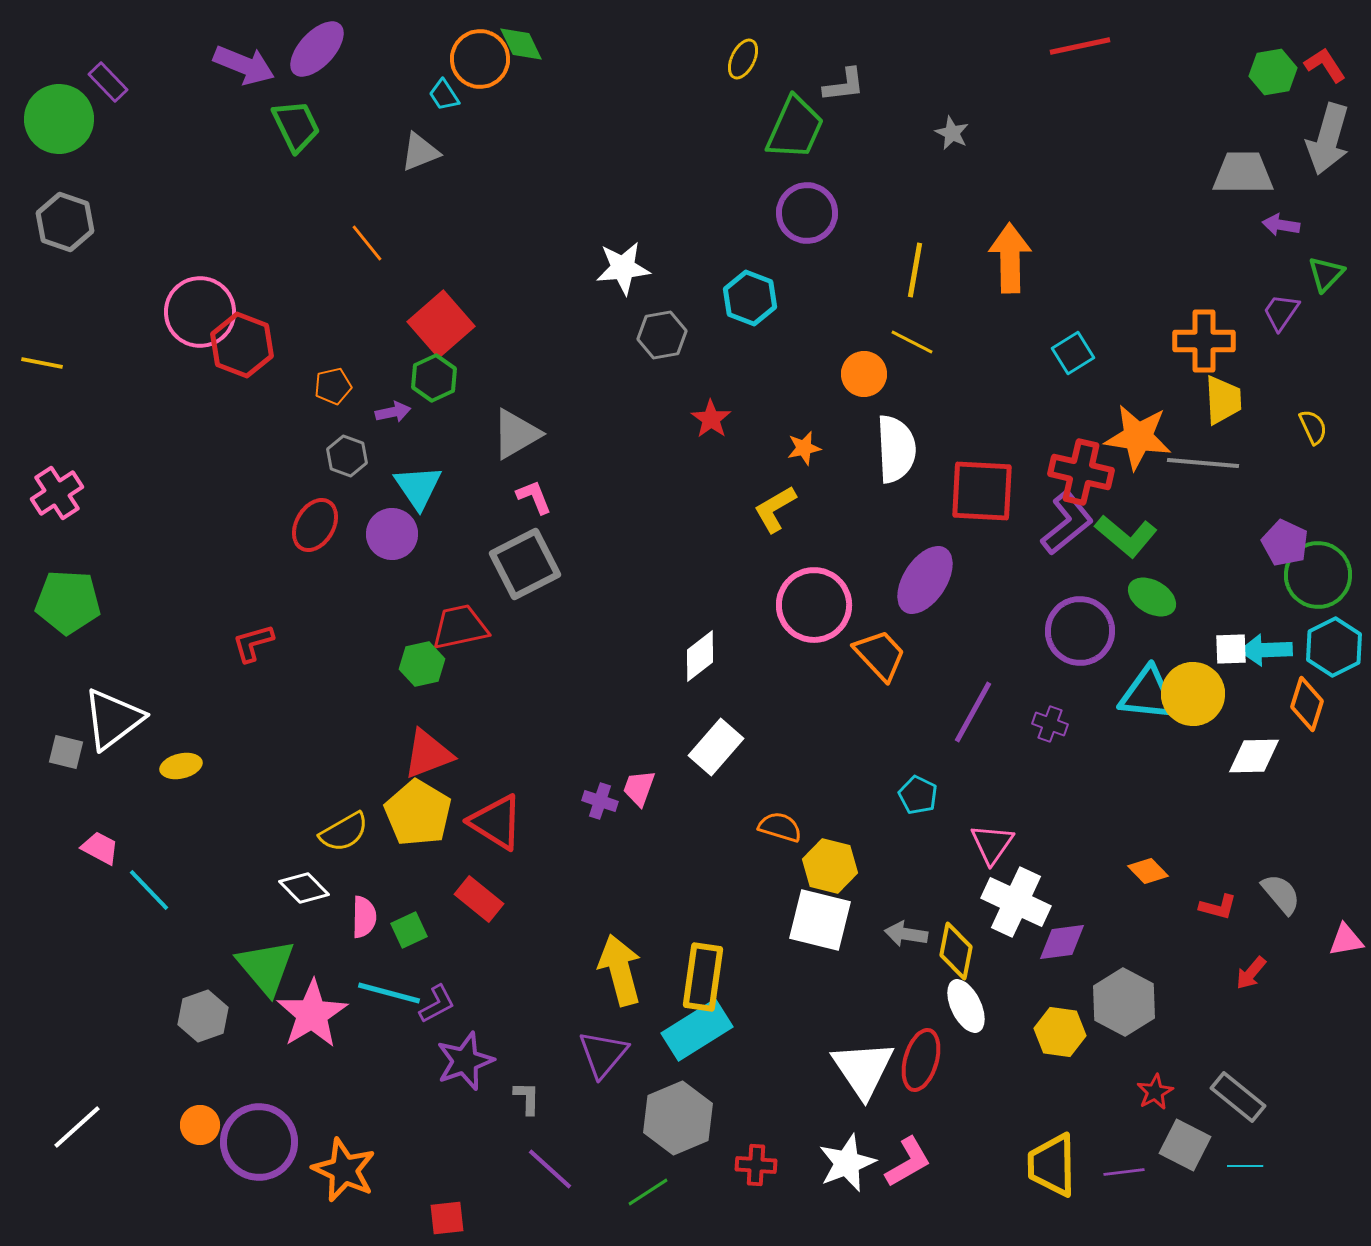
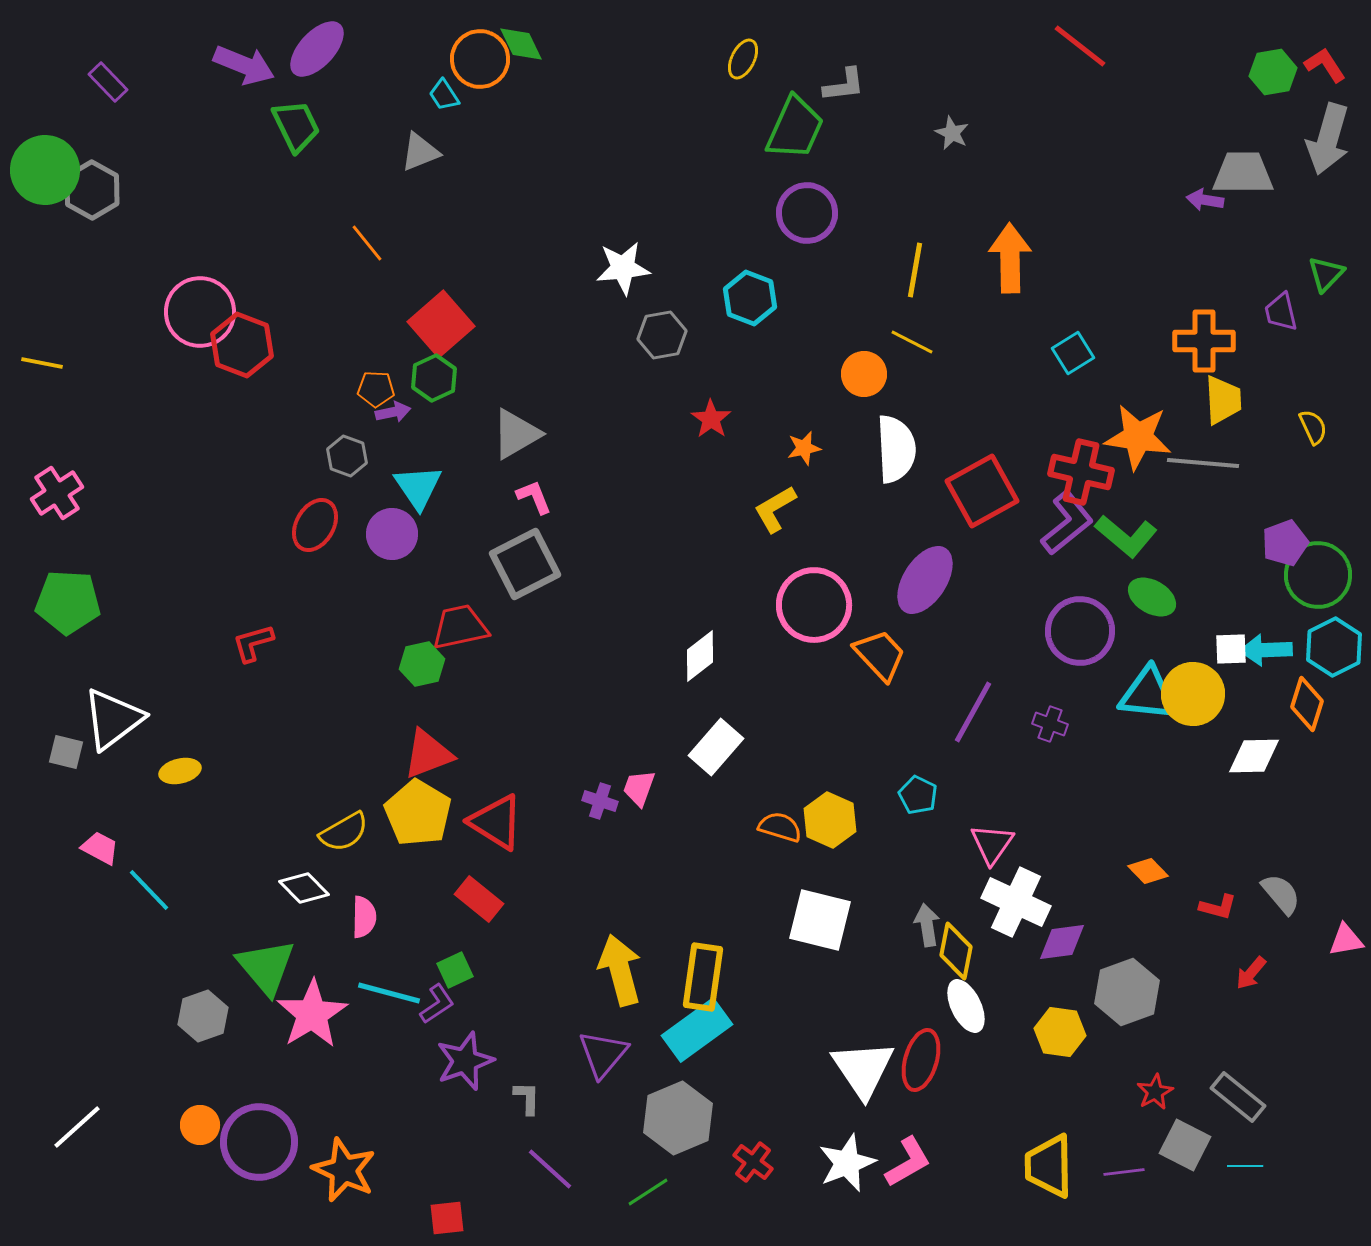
red line at (1080, 46): rotated 50 degrees clockwise
green circle at (59, 119): moved 14 px left, 51 px down
gray hexagon at (65, 222): moved 27 px right, 32 px up; rotated 10 degrees clockwise
purple arrow at (1281, 225): moved 76 px left, 25 px up
purple trapezoid at (1281, 312): rotated 48 degrees counterclockwise
orange pentagon at (333, 386): moved 43 px right, 3 px down; rotated 15 degrees clockwise
red square at (982, 491): rotated 32 degrees counterclockwise
purple pentagon at (1285, 543): rotated 27 degrees clockwise
yellow ellipse at (181, 766): moved 1 px left, 5 px down
yellow hexagon at (830, 866): moved 46 px up; rotated 10 degrees clockwise
green square at (409, 930): moved 46 px right, 40 px down
gray arrow at (906, 934): moved 21 px right, 9 px up; rotated 72 degrees clockwise
gray hexagon at (1124, 1002): moved 3 px right, 10 px up; rotated 12 degrees clockwise
purple L-shape at (437, 1004): rotated 6 degrees counterclockwise
cyan rectangle at (697, 1030): rotated 4 degrees counterclockwise
red cross at (756, 1165): moved 3 px left, 3 px up; rotated 33 degrees clockwise
yellow trapezoid at (1052, 1165): moved 3 px left, 1 px down
